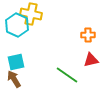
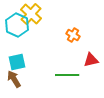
yellow cross: rotated 30 degrees clockwise
orange cross: moved 15 px left; rotated 32 degrees clockwise
cyan square: moved 1 px right
green line: rotated 35 degrees counterclockwise
